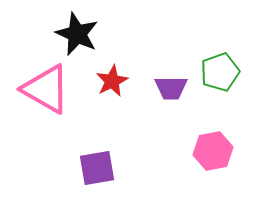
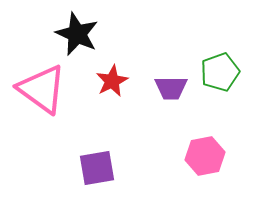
pink triangle: moved 4 px left; rotated 6 degrees clockwise
pink hexagon: moved 8 px left, 5 px down
